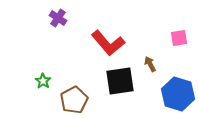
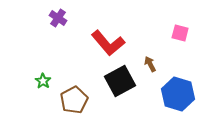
pink square: moved 1 px right, 5 px up; rotated 24 degrees clockwise
black square: rotated 20 degrees counterclockwise
